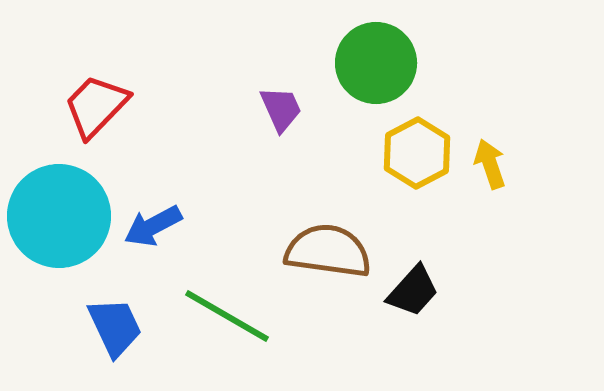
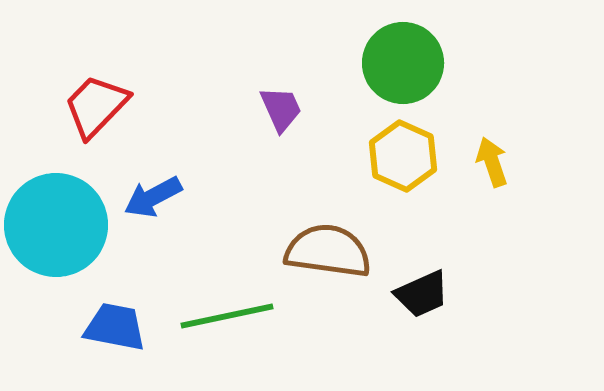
green circle: moved 27 px right
yellow hexagon: moved 14 px left, 3 px down; rotated 8 degrees counterclockwise
yellow arrow: moved 2 px right, 2 px up
cyan circle: moved 3 px left, 9 px down
blue arrow: moved 29 px up
black trapezoid: moved 9 px right, 3 px down; rotated 24 degrees clockwise
green line: rotated 42 degrees counterclockwise
blue trapezoid: rotated 54 degrees counterclockwise
